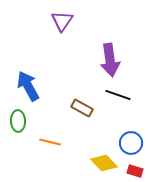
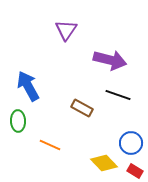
purple triangle: moved 4 px right, 9 px down
purple arrow: rotated 68 degrees counterclockwise
orange line: moved 3 px down; rotated 10 degrees clockwise
red rectangle: rotated 14 degrees clockwise
